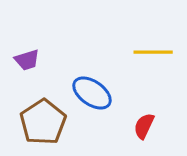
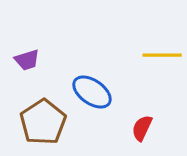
yellow line: moved 9 px right, 3 px down
blue ellipse: moved 1 px up
red semicircle: moved 2 px left, 2 px down
